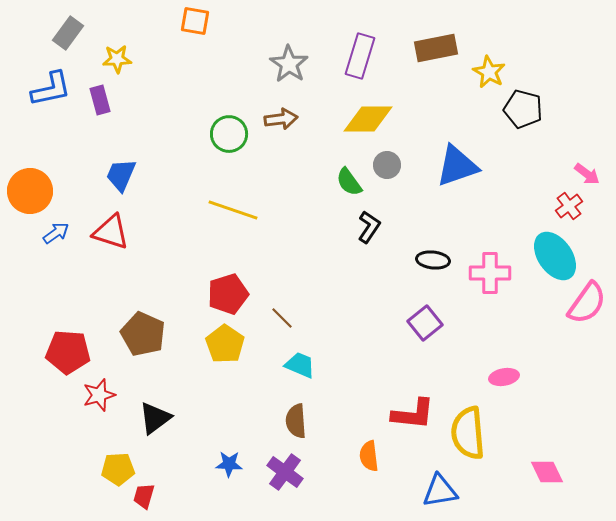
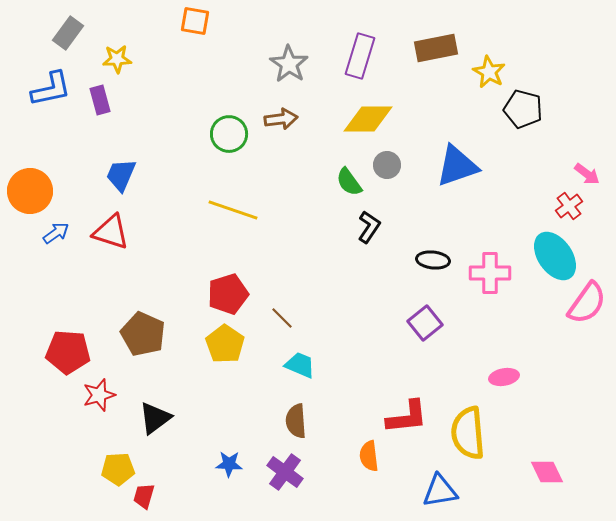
red L-shape at (413, 414): moved 6 px left, 3 px down; rotated 12 degrees counterclockwise
